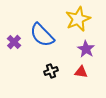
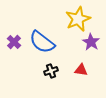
blue semicircle: moved 7 px down; rotated 8 degrees counterclockwise
purple star: moved 5 px right, 7 px up
red triangle: moved 2 px up
